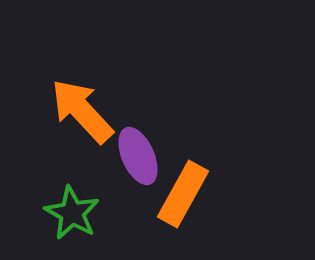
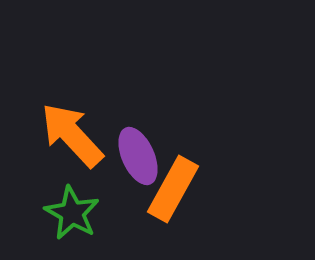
orange arrow: moved 10 px left, 24 px down
orange rectangle: moved 10 px left, 5 px up
